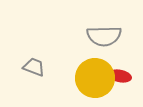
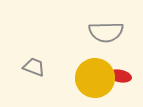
gray semicircle: moved 2 px right, 4 px up
